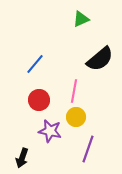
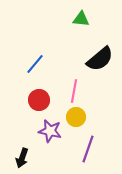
green triangle: rotated 30 degrees clockwise
